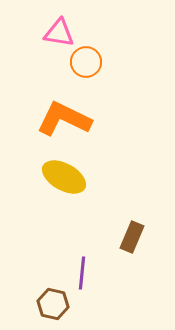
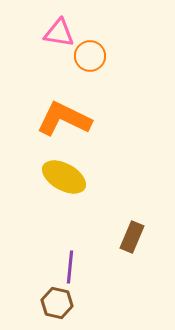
orange circle: moved 4 px right, 6 px up
purple line: moved 12 px left, 6 px up
brown hexagon: moved 4 px right, 1 px up
